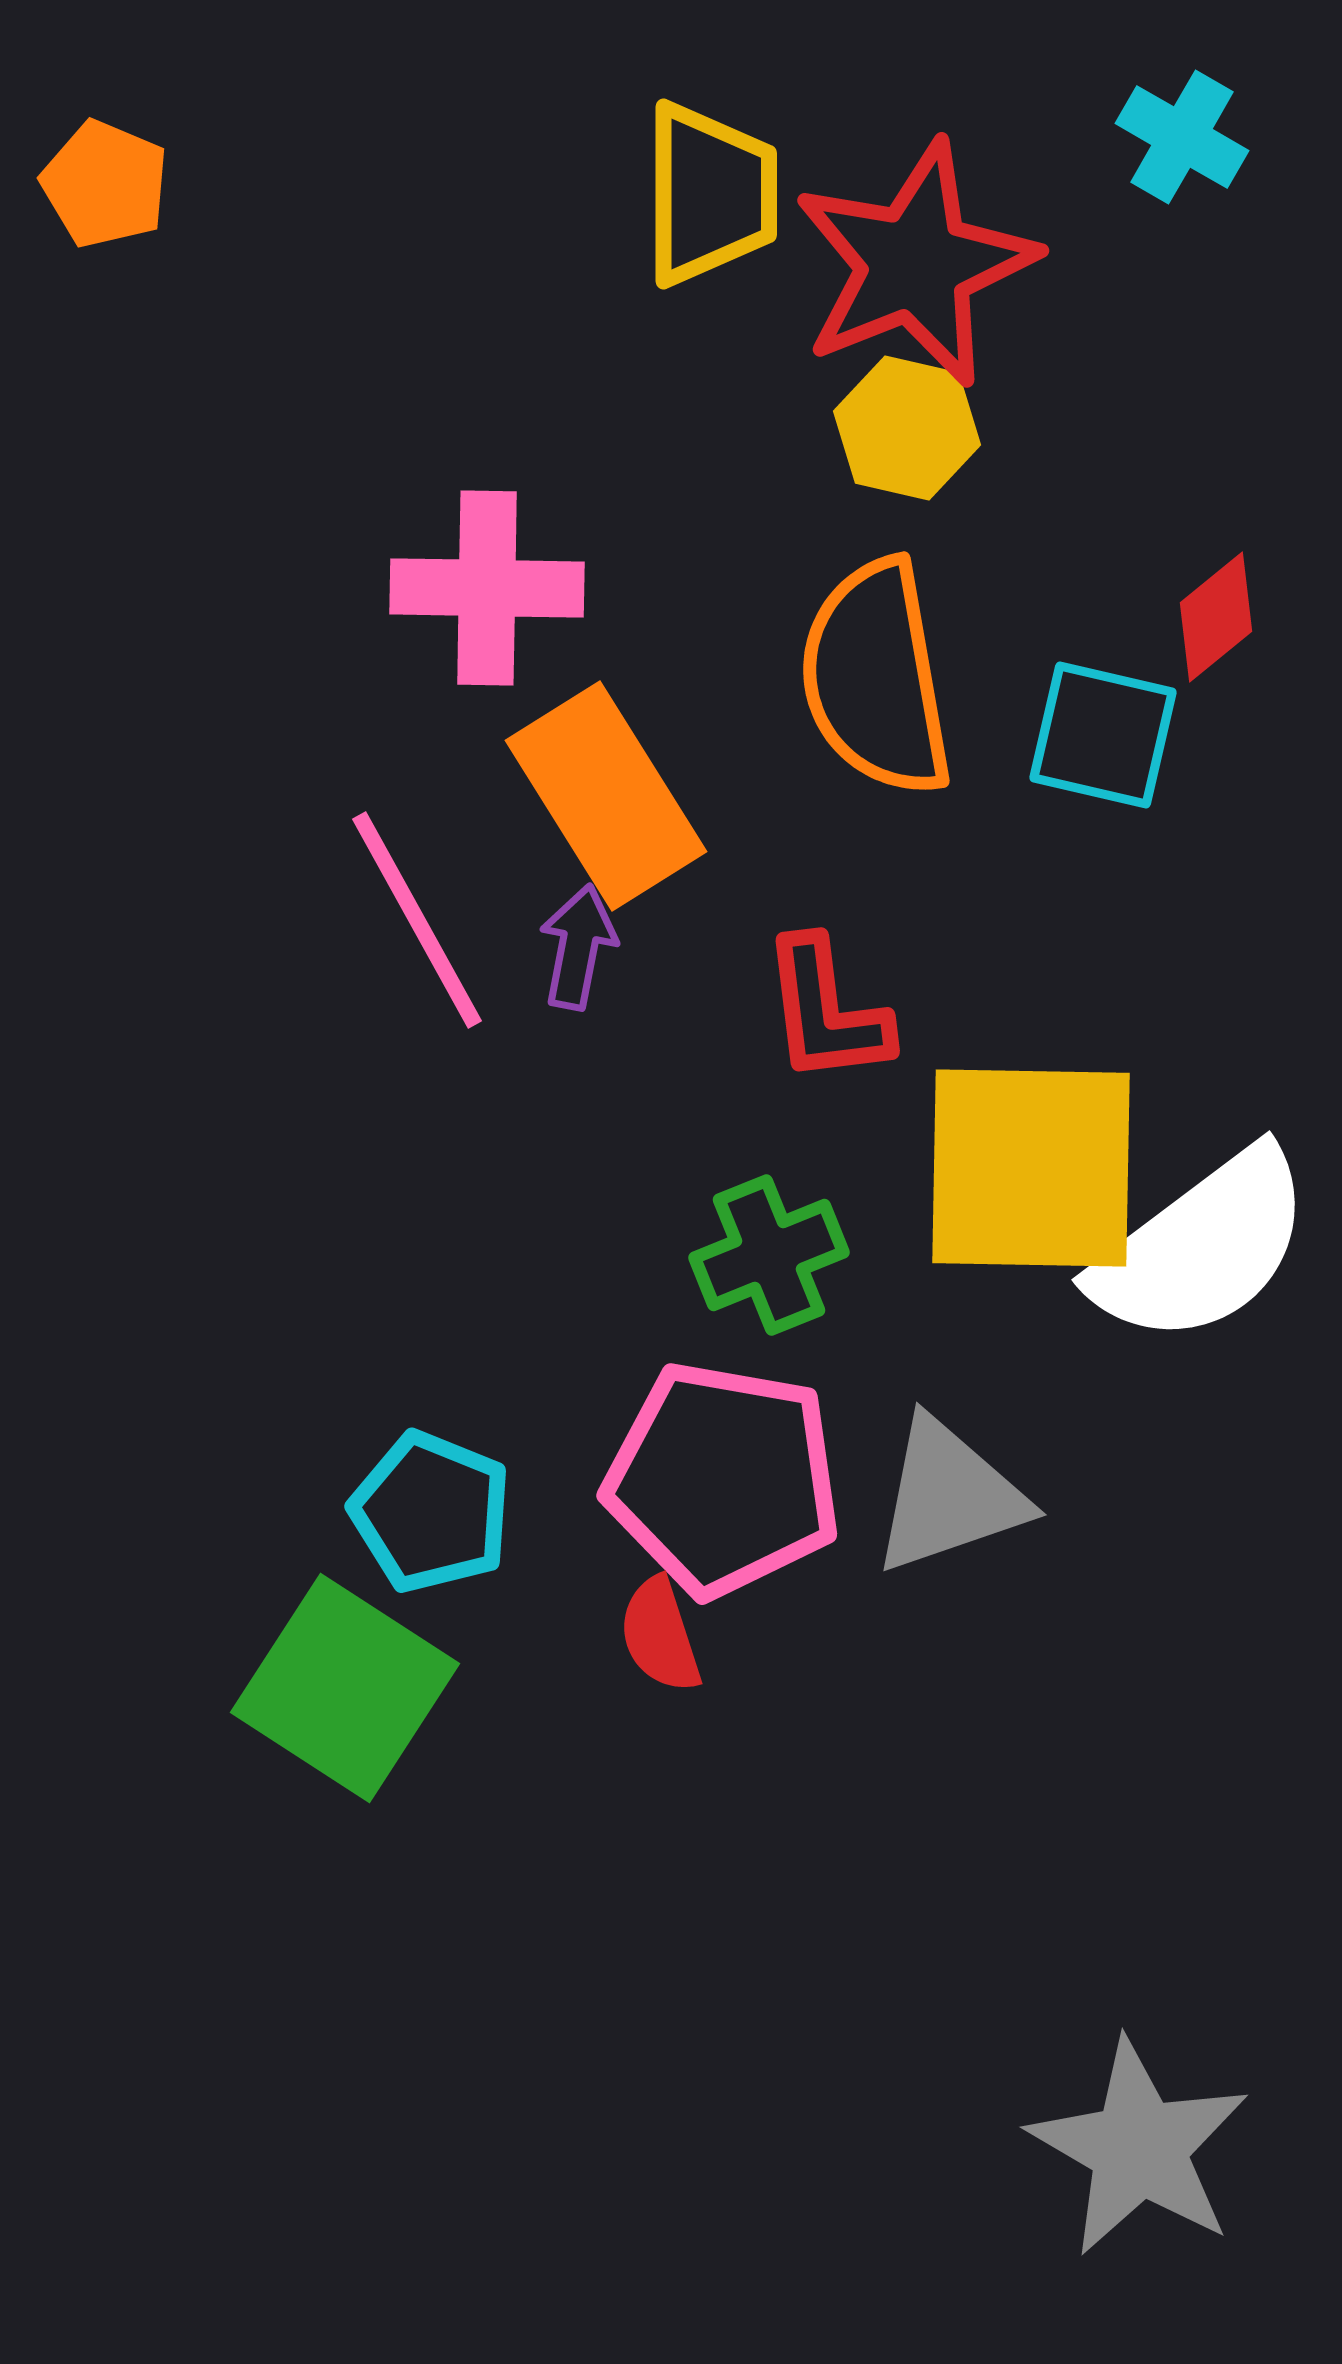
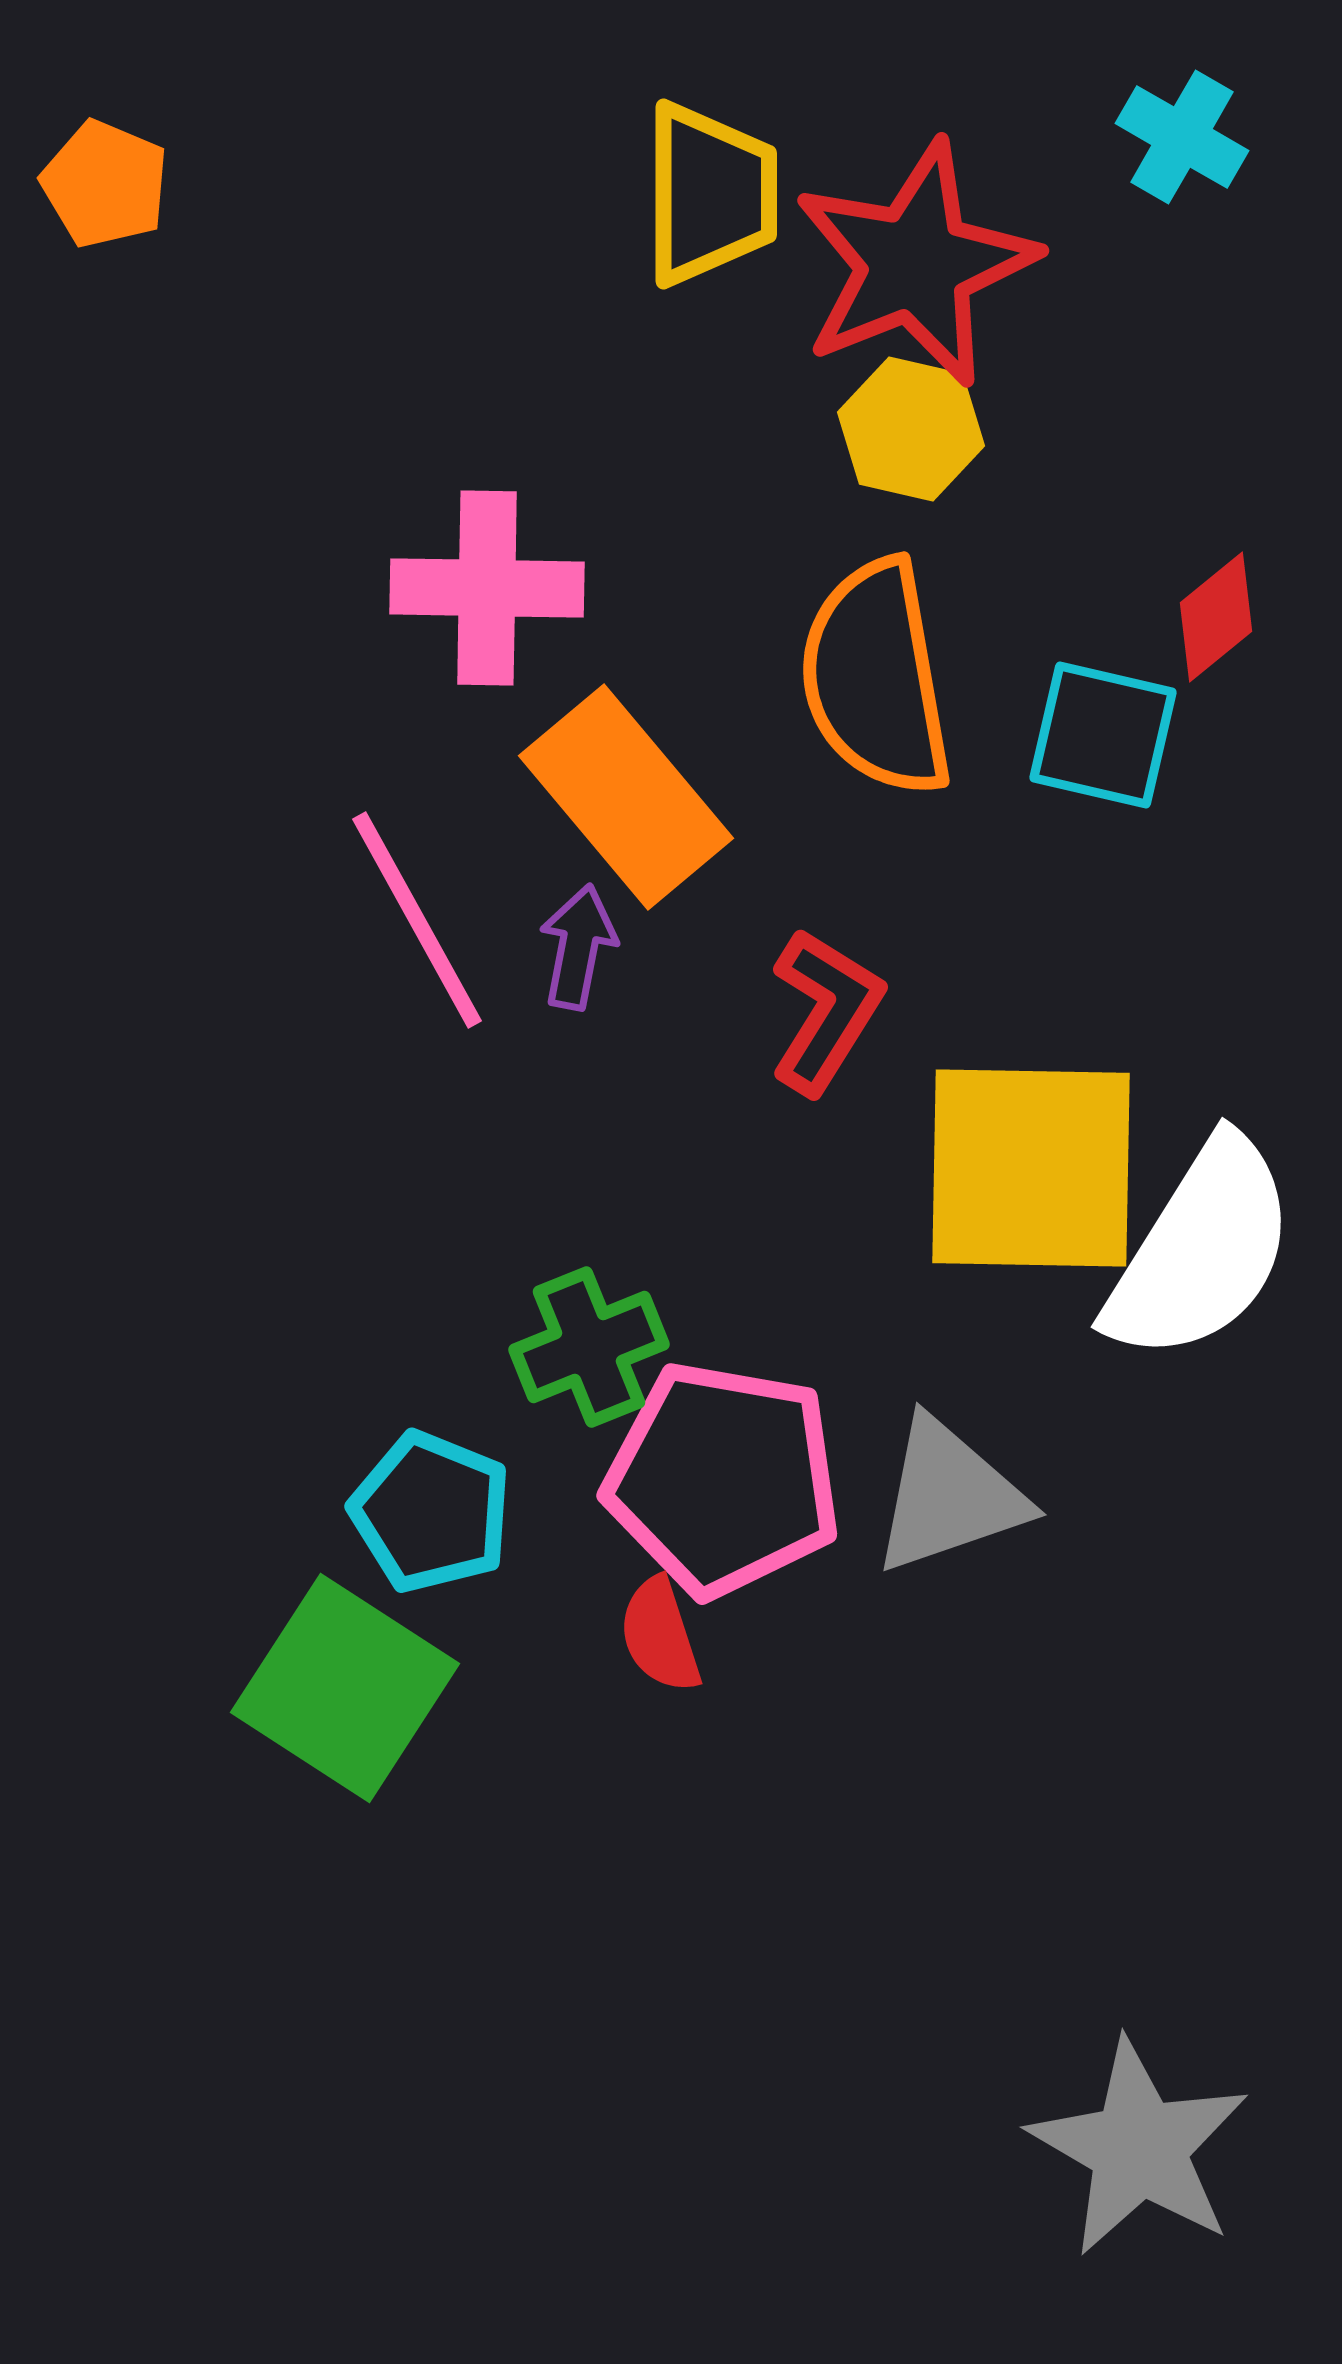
yellow hexagon: moved 4 px right, 1 px down
orange rectangle: moved 20 px right, 1 px down; rotated 8 degrees counterclockwise
red L-shape: rotated 141 degrees counterclockwise
white semicircle: moved 1 px left, 3 px down; rotated 21 degrees counterclockwise
green cross: moved 180 px left, 92 px down
